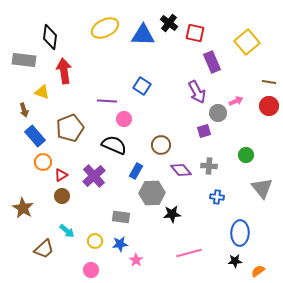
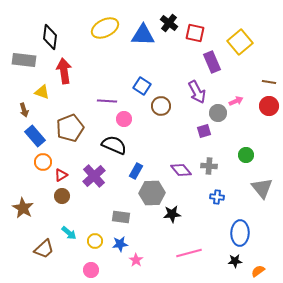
yellow square at (247, 42): moved 7 px left
brown circle at (161, 145): moved 39 px up
cyan arrow at (67, 231): moved 2 px right, 2 px down
